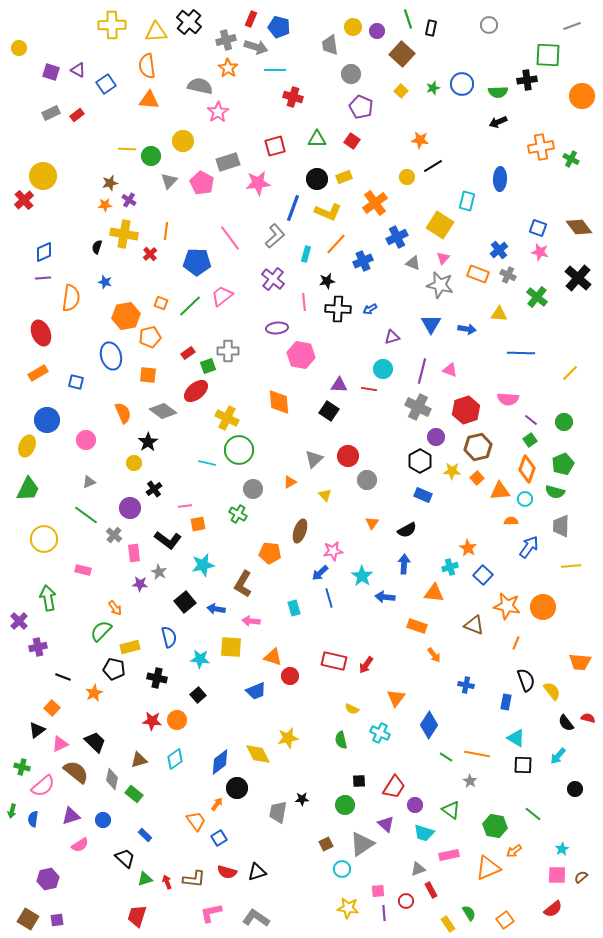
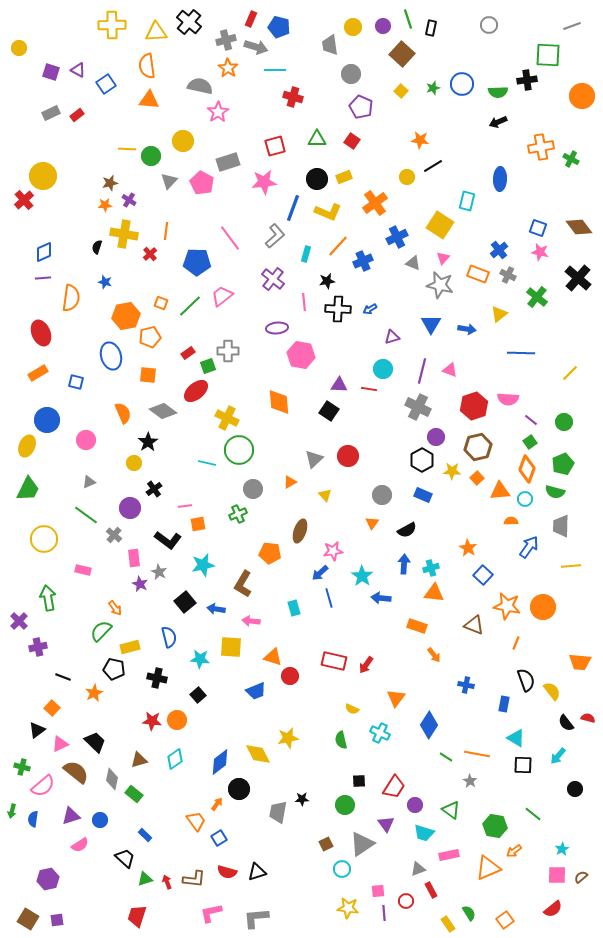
purple circle at (377, 31): moved 6 px right, 5 px up
pink star at (258, 183): moved 6 px right, 1 px up
orange line at (336, 244): moved 2 px right, 2 px down
yellow triangle at (499, 314): rotated 42 degrees counterclockwise
red hexagon at (466, 410): moved 8 px right, 4 px up
green square at (530, 440): moved 2 px down
black hexagon at (420, 461): moved 2 px right, 1 px up
gray circle at (367, 480): moved 15 px right, 15 px down
green cross at (238, 514): rotated 36 degrees clockwise
pink rectangle at (134, 553): moved 5 px down
cyan cross at (450, 567): moved 19 px left, 1 px down
purple star at (140, 584): rotated 21 degrees clockwise
blue arrow at (385, 597): moved 4 px left, 1 px down
blue rectangle at (506, 702): moved 2 px left, 2 px down
black circle at (237, 788): moved 2 px right, 1 px down
blue circle at (103, 820): moved 3 px left
purple triangle at (386, 824): rotated 12 degrees clockwise
gray L-shape at (256, 918): rotated 40 degrees counterclockwise
